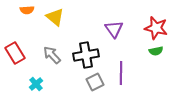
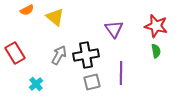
orange semicircle: rotated 24 degrees counterclockwise
red star: moved 2 px up
green semicircle: rotated 88 degrees counterclockwise
gray arrow: moved 7 px right; rotated 72 degrees clockwise
gray square: moved 3 px left; rotated 12 degrees clockwise
